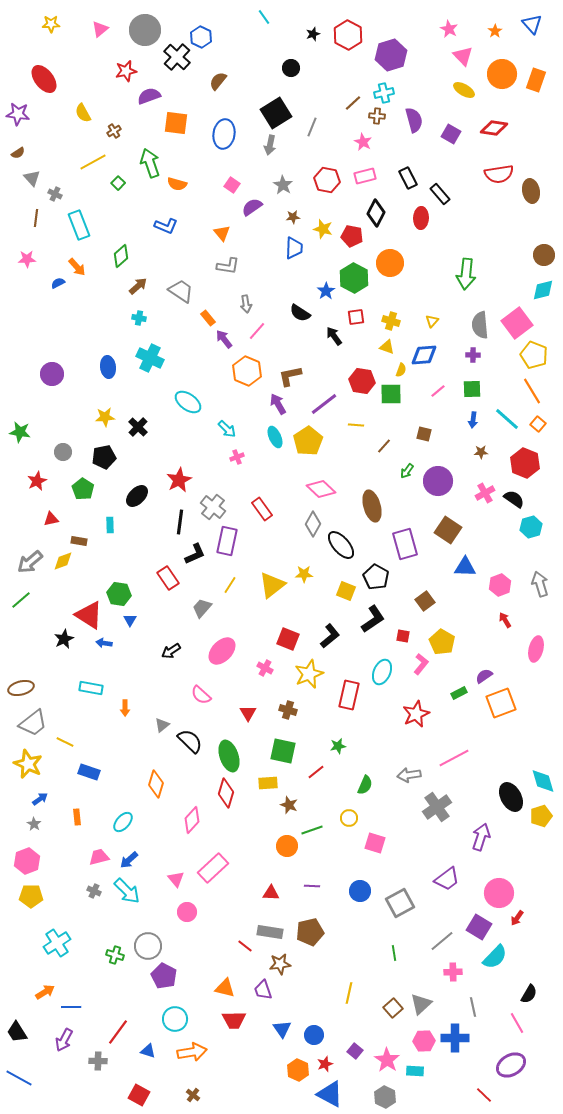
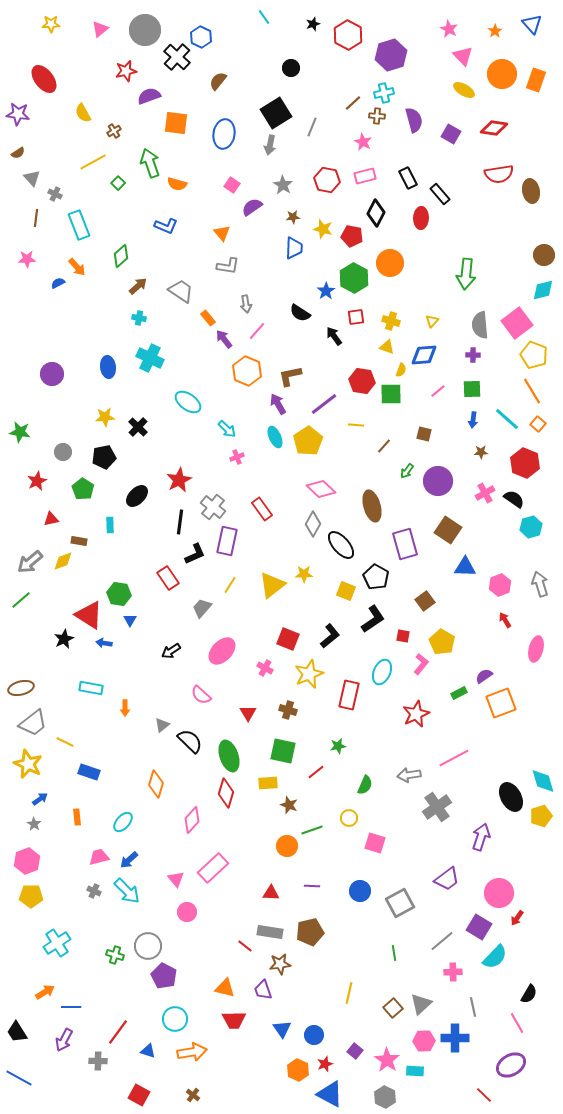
black star at (313, 34): moved 10 px up
